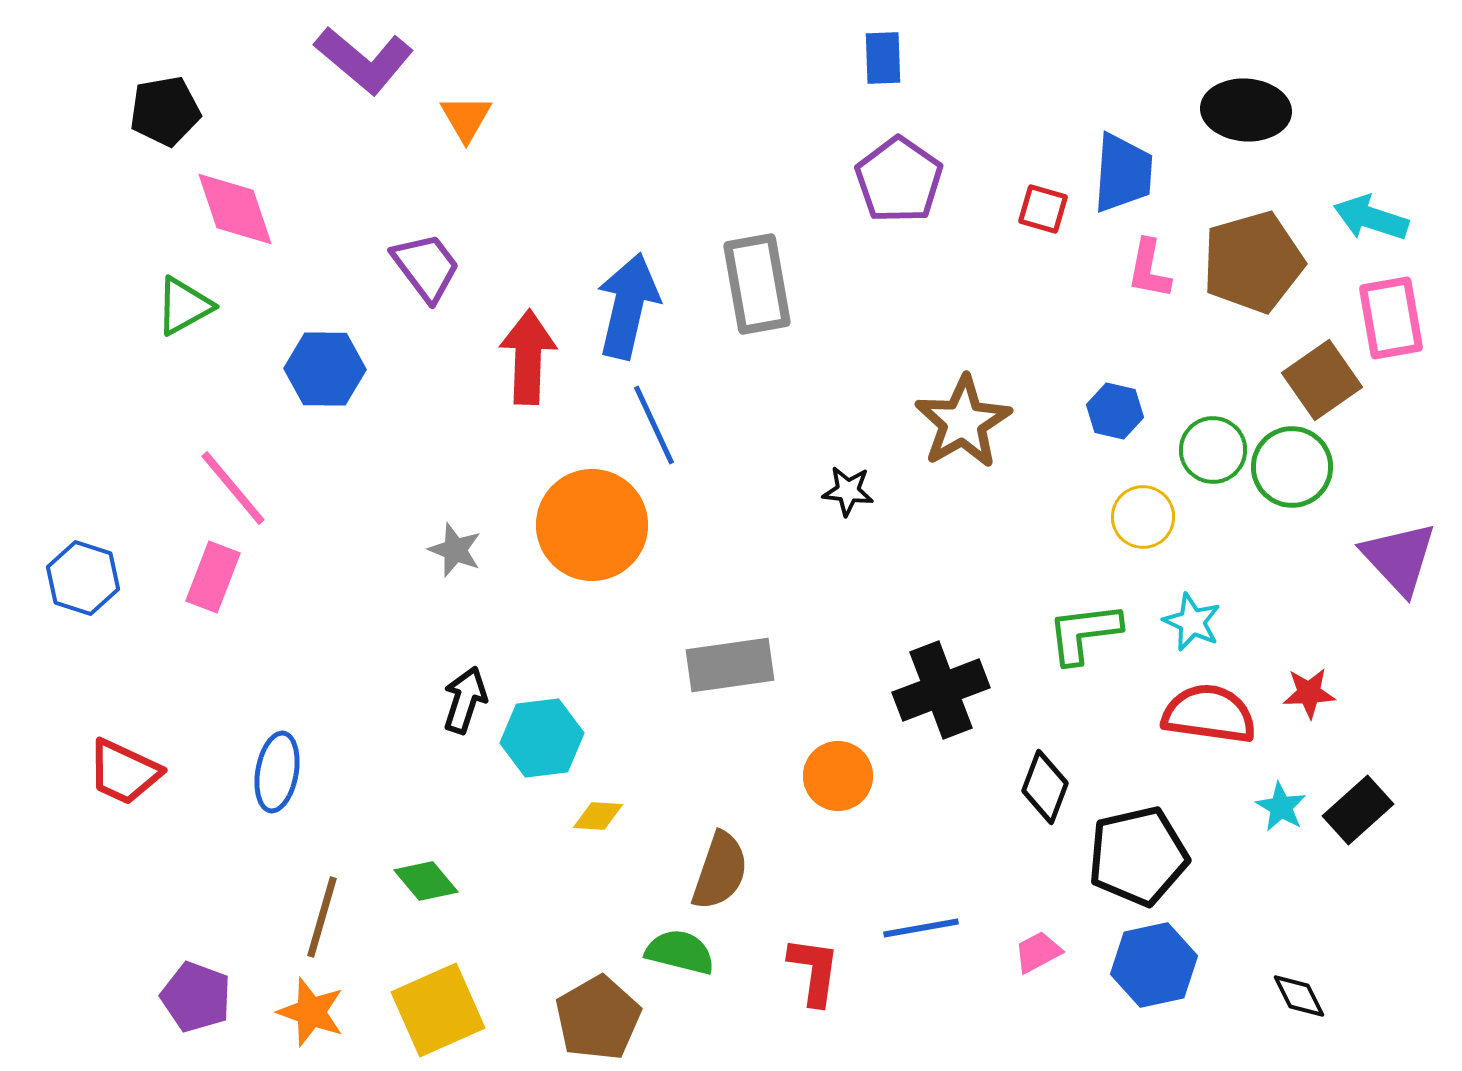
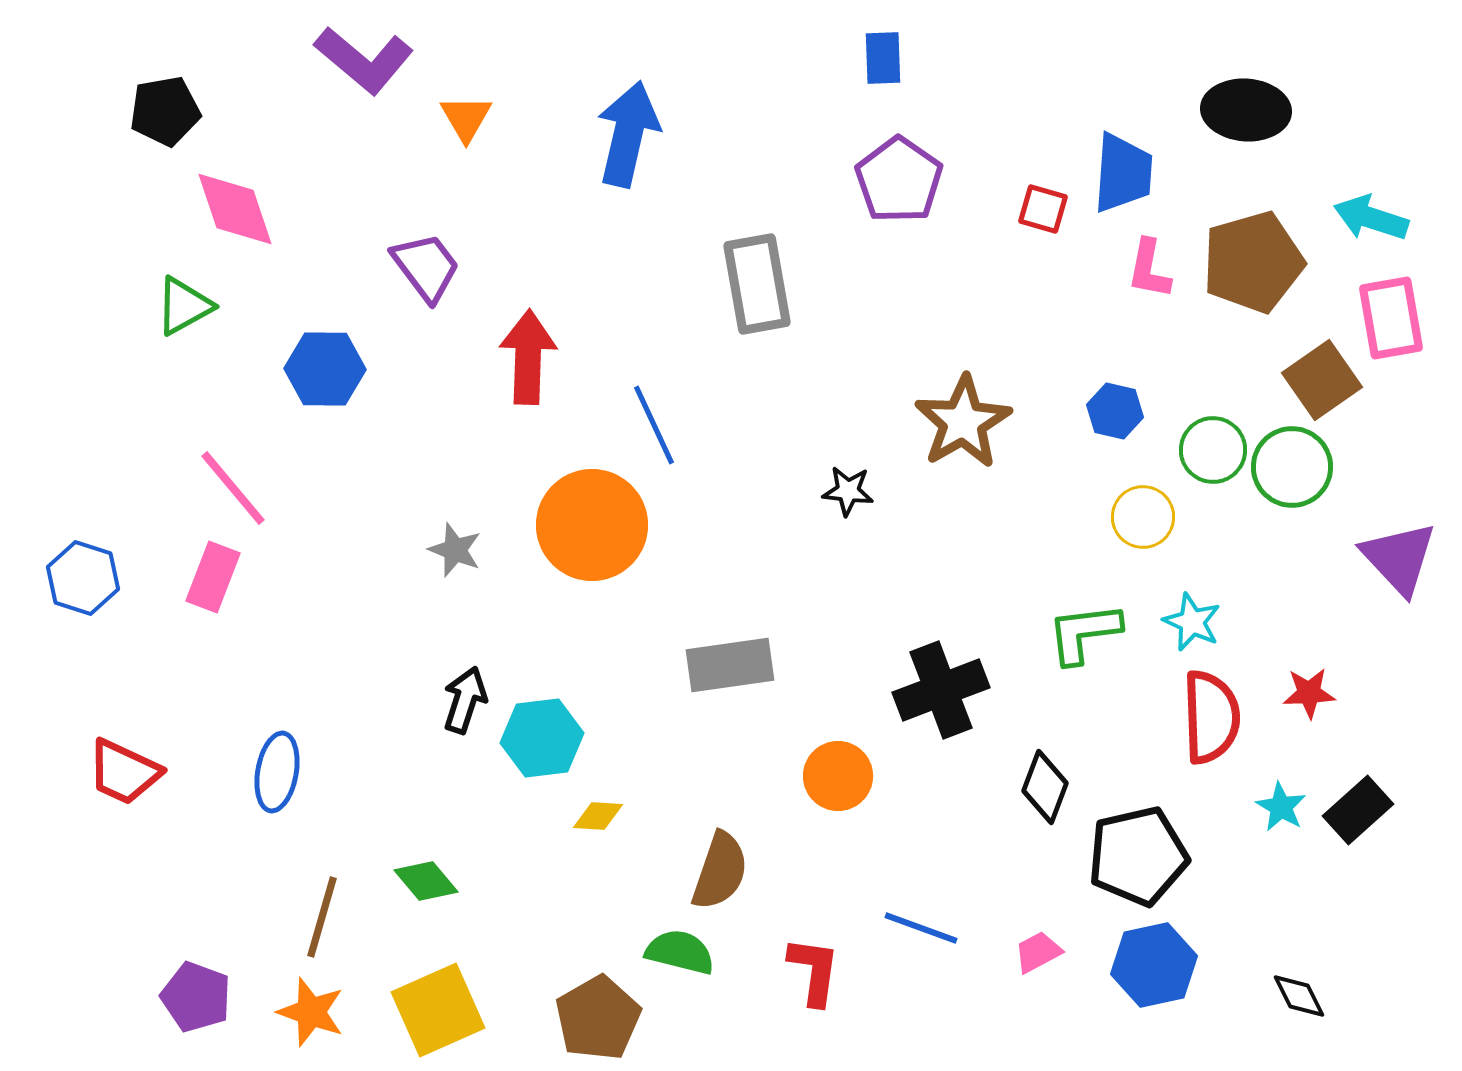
blue arrow at (628, 306): moved 172 px up
red semicircle at (1209, 714): moved 2 px right, 3 px down; rotated 80 degrees clockwise
blue line at (921, 928): rotated 30 degrees clockwise
